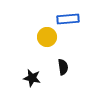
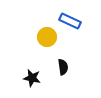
blue rectangle: moved 2 px right, 2 px down; rotated 30 degrees clockwise
